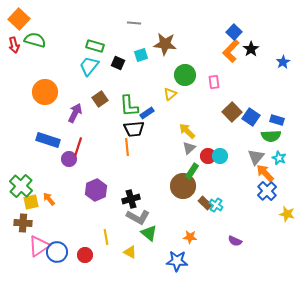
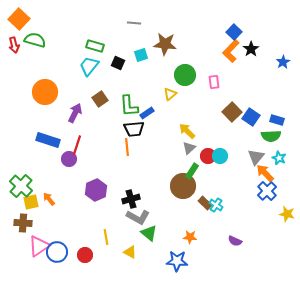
red line at (78, 147): moved 1 px left, 2 px up
